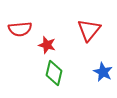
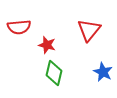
red semicircle: moved 1 px left, 2 px up
